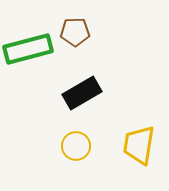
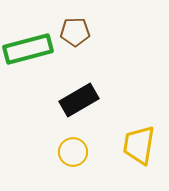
black rectangle: moved 3 px left, 7 px down
yellow circle: moved 3 px left, 6 px down
